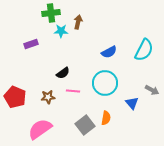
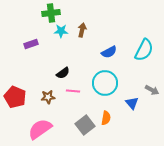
brown arrow: moved 4 px right, 8 px down
